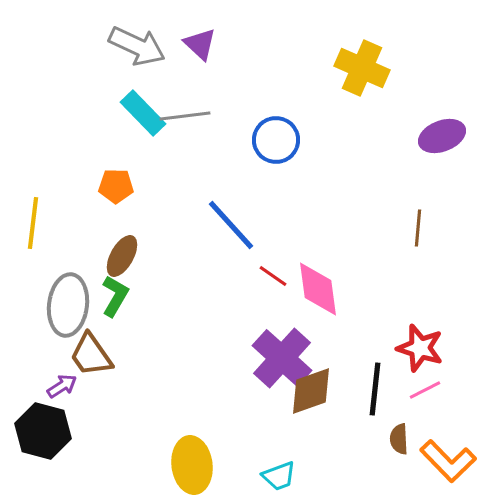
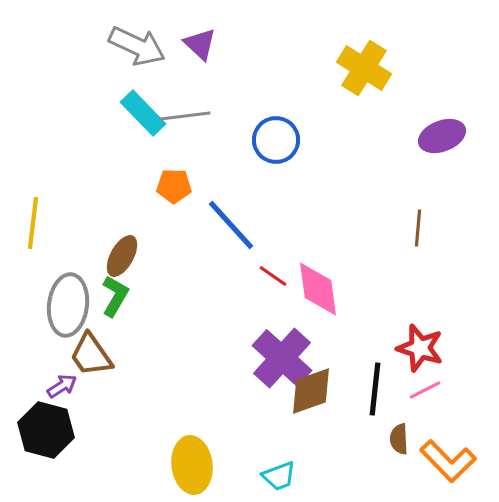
yellow cross: moved 2 px right; rotated 8 degrees clockwise
orange pentagon: moved 58 px right
black hexagon: moved 3 px right, 1 px up
